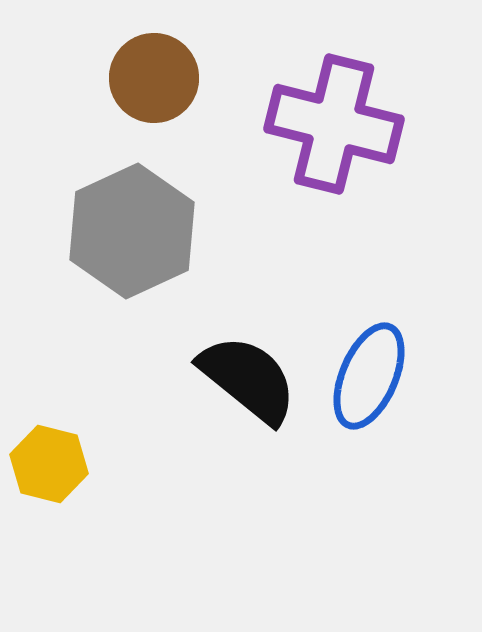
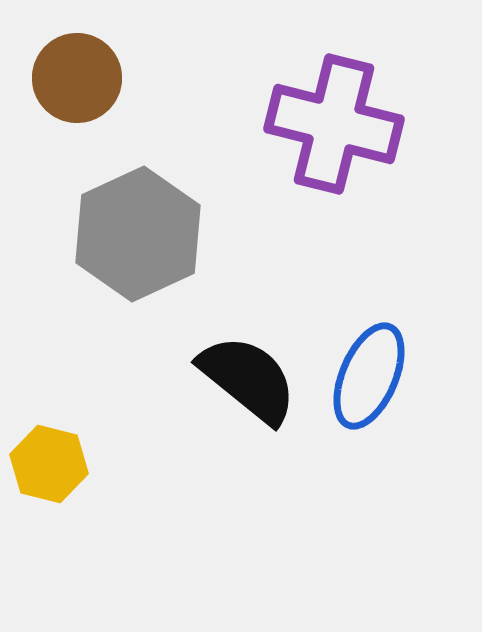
brown circle: moved 77 px left
gray hexagon: moved 6 px right, 3 px down
